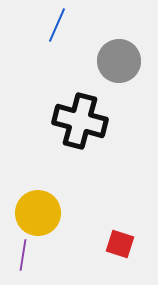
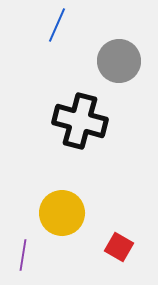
yellow circle: moved 24 px right
red square: moved 1 px left, 3 px down; rotated 12 degrees clockwise
